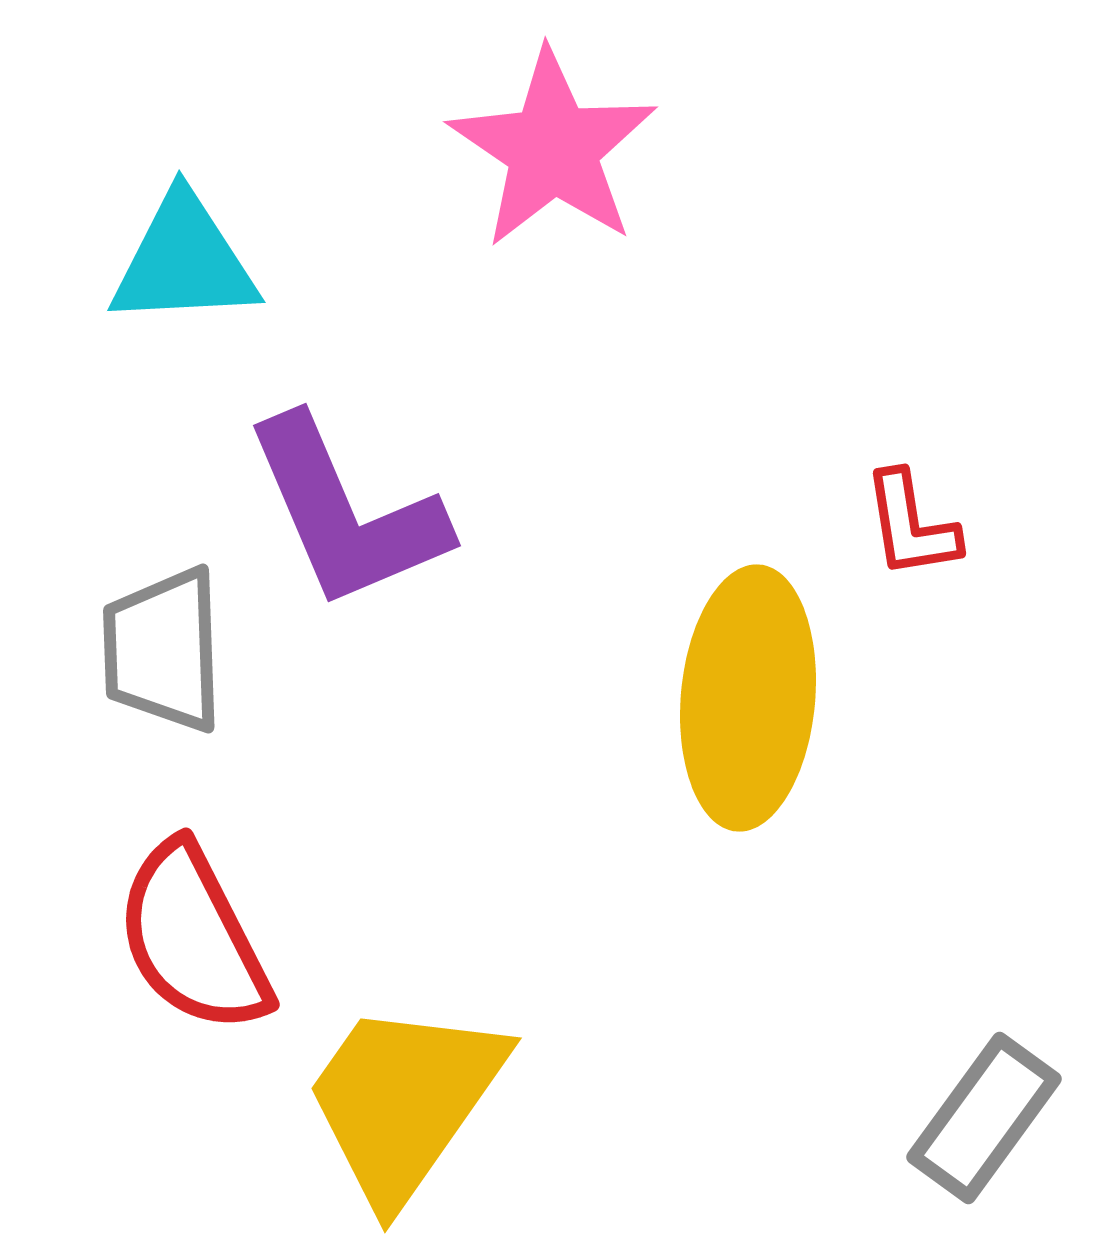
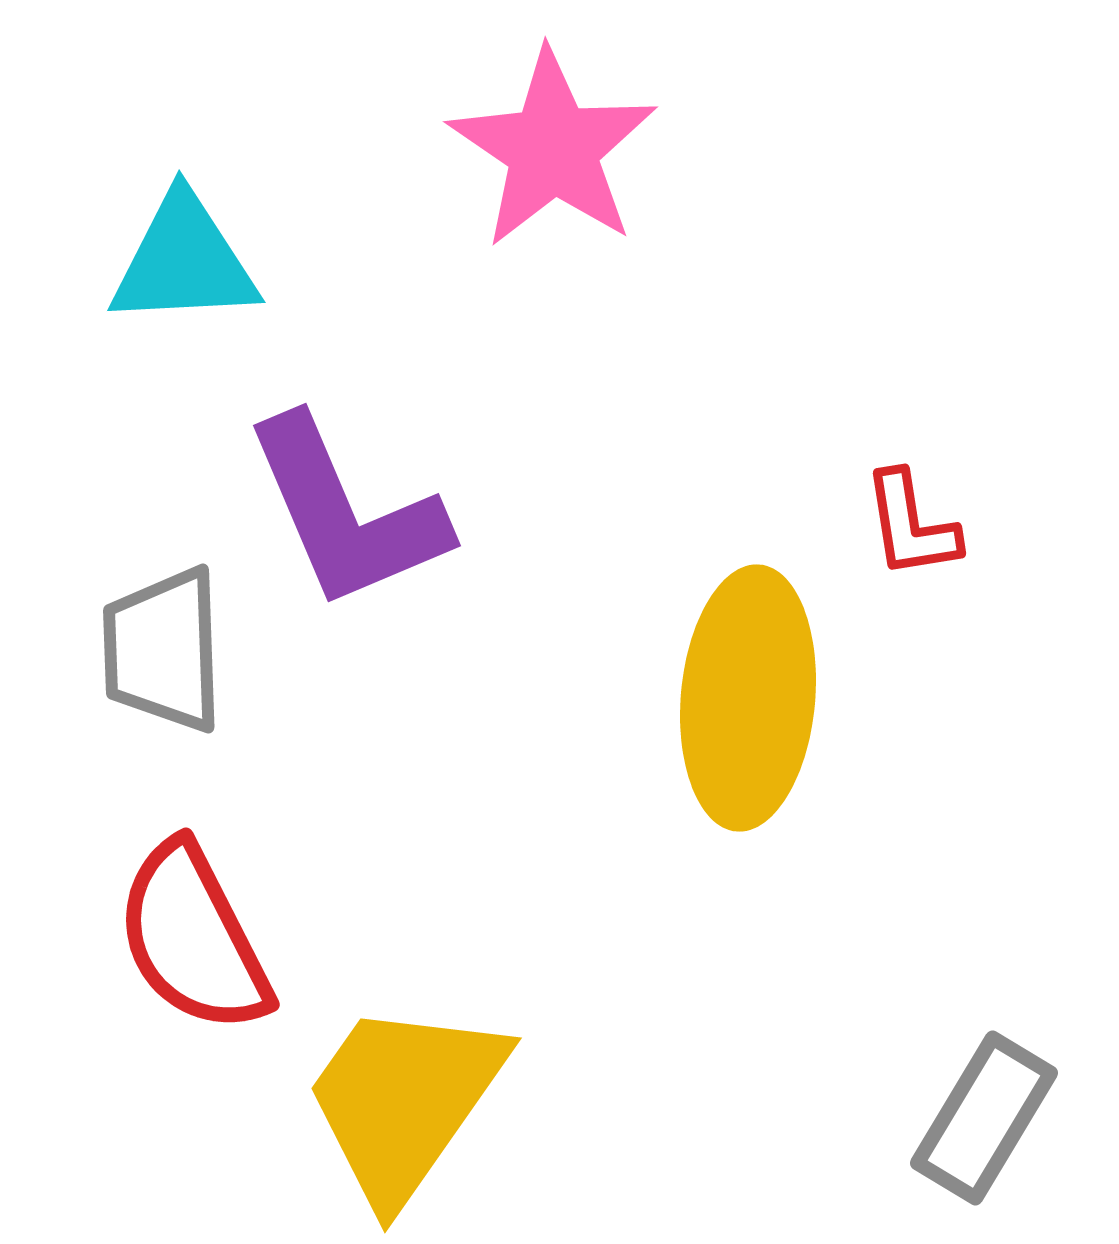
gray rectangle: rotated 5 degrees counterclockwise
